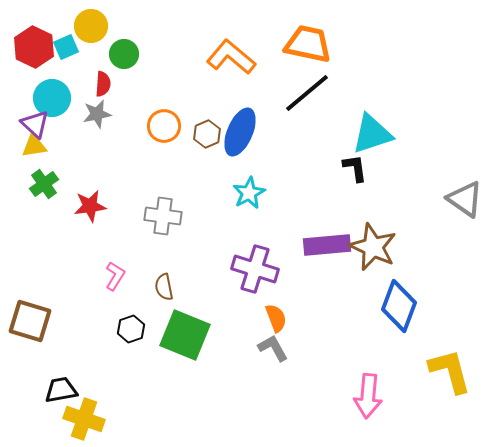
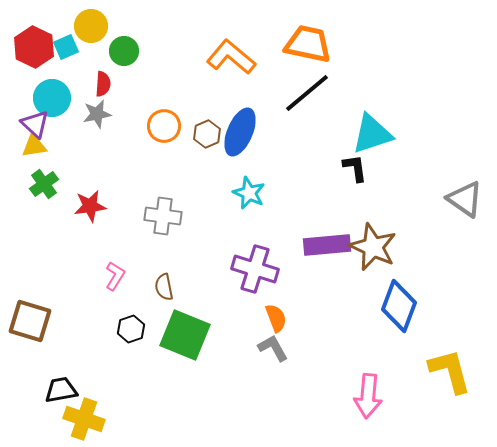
green circle: moved 3 px up
cyan star: rotated 20 degrees counterclockwise
